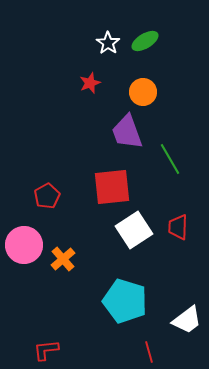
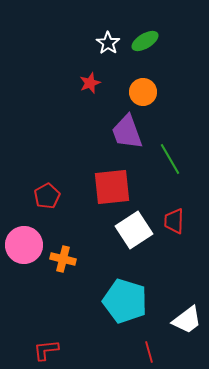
red trapezoid: moved 4 px left, 6 px up
orange cross: rotated 35 degrees counterclockwise
